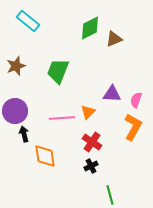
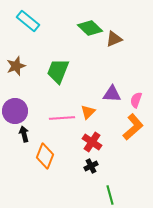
green diamond: rotated 70 degrees clockwise
orange L-shape: rotated 20 degrees clockwise
orange diamond: rotated 30 degrees clockwise
